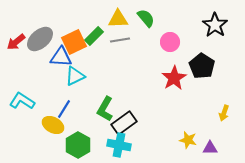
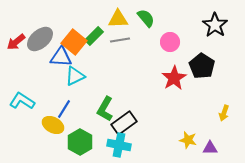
orange square: rotated 25 degrees counterclockwise
green hexagon: moved 2 px right, 3 px up
